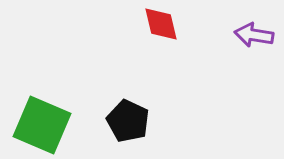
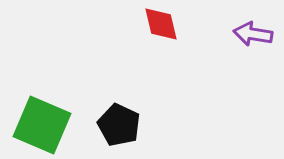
purple arrow: moved 1 px left, 1 px up
black pentagon: moved 9 px left, 4 px down
